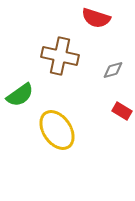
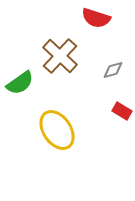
brown cross: rotated 30 degrees clockwise
green semicircle: moved 12 px up
